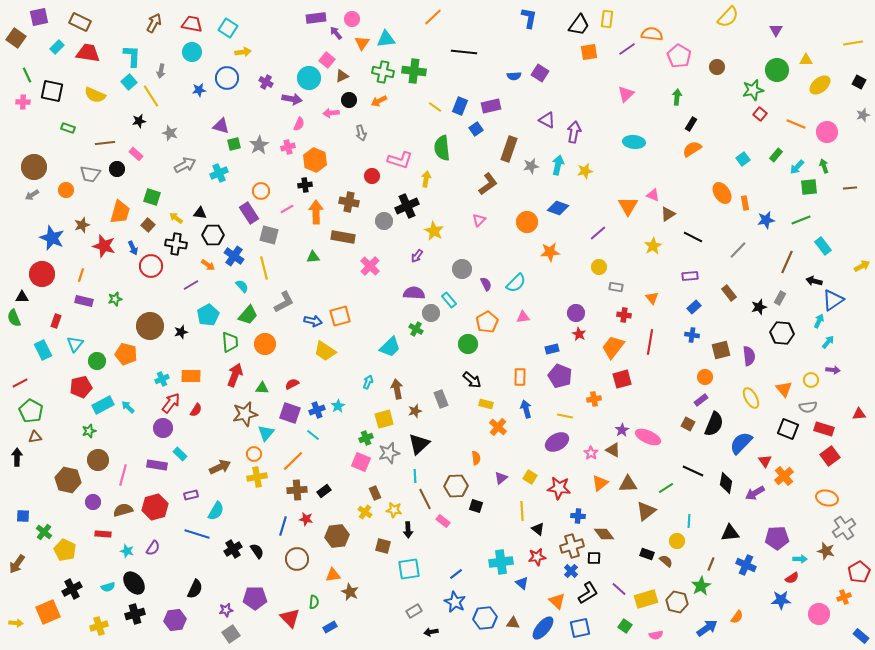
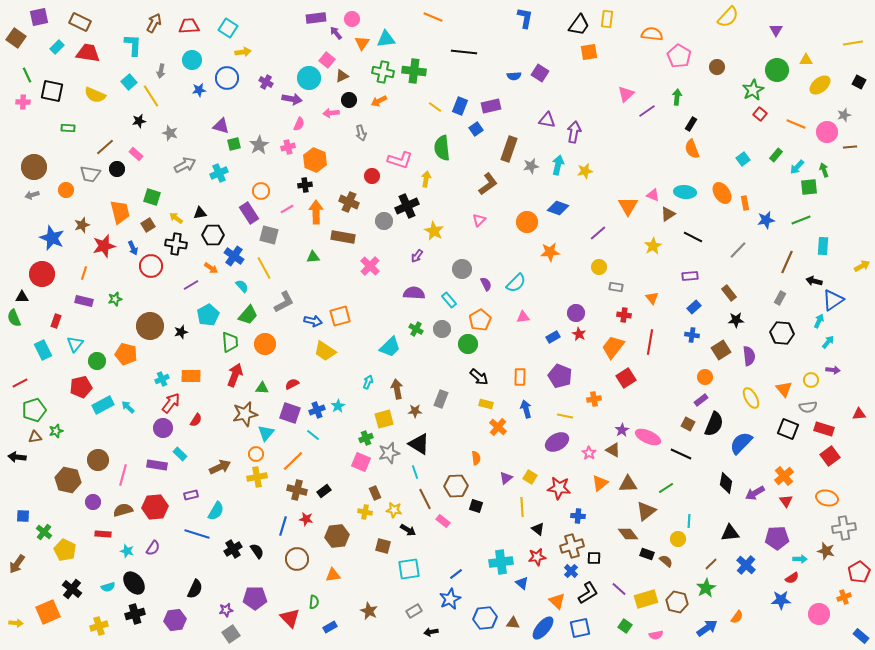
orange line at (433, 17): rotated 66 degrees clockwise
blue L-shape at (529, 18): moved 4 px left
red trapezoid at (192, 24): moved 3 px left, 2 px down; rotated 15 degrees counterclockwise
purple line at (627, 49): moved 20 px right, 62 px down
cyan circle at (192, 52): moved 8 px down
cyan L-shape at (132, 56): moved 1 px right, 11 px up
green star at (753, 90): rotated 15 degrees counterclockwise
gray star at (863, 115): moved 19 px left
purple triangle at (547, 120): rotated 18 degrees counterclockwise
green rectangle at (68, 128): rotated 16 degrees counterclockwise
cyan ellipse at (634, 142): moved 51 px right, 50 px down
brown line at (105, 143): moved 4 px down; rotated 36 degrees counterclockwise
orange semicircle at (692, 149): rotated 78 degrees counterclockwise
green arrow at (824, 166): moved 4 px down
brown line at (850, 188): moved 41 px up
gray arrow at (32, 195): rotated 16 degrees clockwise
brown cross at (349, 202): rotated 12 degrees clockwise
orange trapezoid at (120, 212): rotated 30 degrees counterclockwise
black triangle at (200, 213): rotated 16 degrees counterclockwise
brown square at (148, 225): rotated 16 degrees clockwise
red star at (104, 246): rotated 30 degrees counterclockwise
cyan rectangle at (823, 246): rotated 42 degrees clockwise
orange arrow at (208, 265): moved 3 px right, 3 px down
yellow line at (264, 268): rotated 15 degrees counterclockwise
orange line at (81, 275): moved 3 px right, 2 px up
black star at (759, 307): moved 23 px left, 13 px down; rotated 14 degrees clockwise
gray circle at (431, 313): moved 11 px right, 16 px down
orange pentagon at (487, 322): moved 7 px left, 2 px up
blue rectangle at (552, 349): moved 1 px right, 12 px up; rotated 16 degrees counterclockwise
brown square at (721, 350): rotated 18 degrees counterclockwise
red square at (622, 379): moved 4 px right, 1 px up; rotated 18 degrees counterclockwise
black arrow at (472, 380): moved 7 px right, 3 px up
gray rectangle at (441, 399): rotated 42 degrees clockwise
red semicircle at (196, 410): moved 10 px down
green pentagon at (31, 411): moved 3 px right, 1 px up; rotated 25 degrees clockwise
brown star at (415, 411): rotated 16 degrees clockwise
green star at (89, 431): moved 33 px left
black triangle at (419, 444): rotated 45 degrees counterclockwise
pink star at (591, 453): moved 2 px left
orange circle at (254, 454): moved 2 px right
black arrow at (17, 457): rotated 84 degrees counterclockwise
red triangle at (765, 461): moved 21 px right, 40 px down
black line at (693, 471): moved 12 px left, 17 px up
cyan line at (415, 476): moved 4 px up; rotated 16 degrees counterclockwise
purple triangle at (501, 478): moved 5 px right
brown cross at (297, 490): rotated 18 degrees clockwise
red hexagon at (155, 507): rotated 10 degrees clockwise
yellow line at (522, 511): moved 4 px up
yellow cross at (365, 512): rotated 24 degrees counterclockwise
gray cross at (844, 528): rotated 25 degrees clockwise
black arrow at (408, 530): rotated 56 degrees counterclockwise
brown diamond at (604, 534): moved 24 px right
yellow circle at (677, 541): moved 1 px right, 2 px up
brown line at (711, 564): rotated 24 degrees clockwise
blue cross at (746, 565): rotated 18 degrees clockwise
green star at (701, 586): moved 5 px right, 2 px down
black cross at (72, 589): rotated 24 degrees counterclockwise
brown star at (350, 592): moved 19 px right, 19 px down
blue star at (455, 602): moved 5 px left, 3 px up; rotated 20 degrees clockwise
